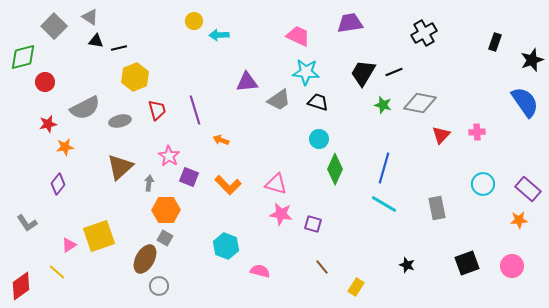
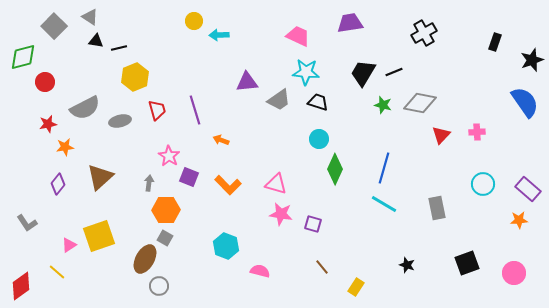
brown triangle at (120, 167): moved 20 px left, 10 px down
pink circle at (512, 266): moved 2 px right, 7 px down
